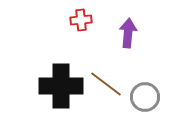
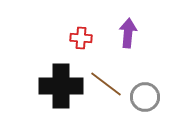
red cross: moved 18 px down; rotated 10 degrees clockwise
